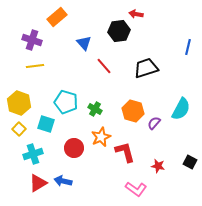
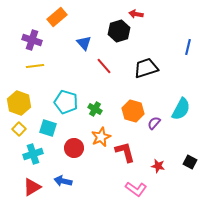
black hexagon: rotated 10 degrees counterclockwise
cyan square: moved 2 px right, 4 px down
red triangle: moved 6 px left, 4 px down
